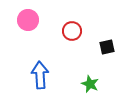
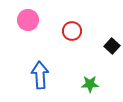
black square: moved 5 px right, 1 px up; rotated 35 degrees counterclockwise
green star: rotated 24 degrees counterclockwise
